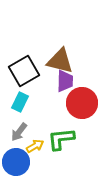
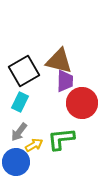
brown triangle: moved 1 px left
yellow arrow: moved 1 px left, 1 px up
